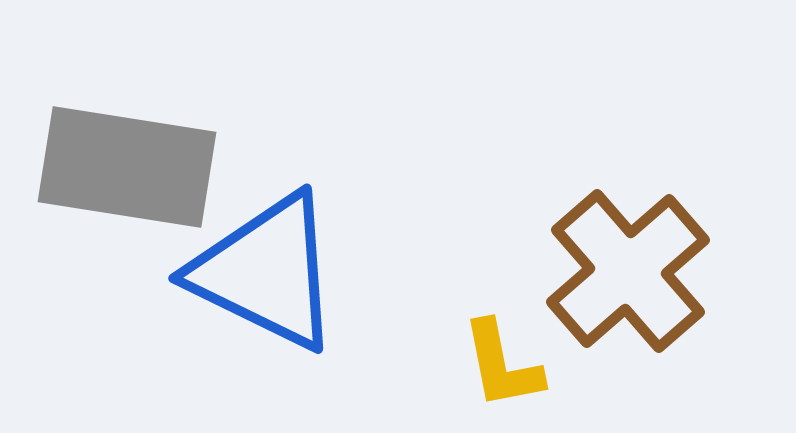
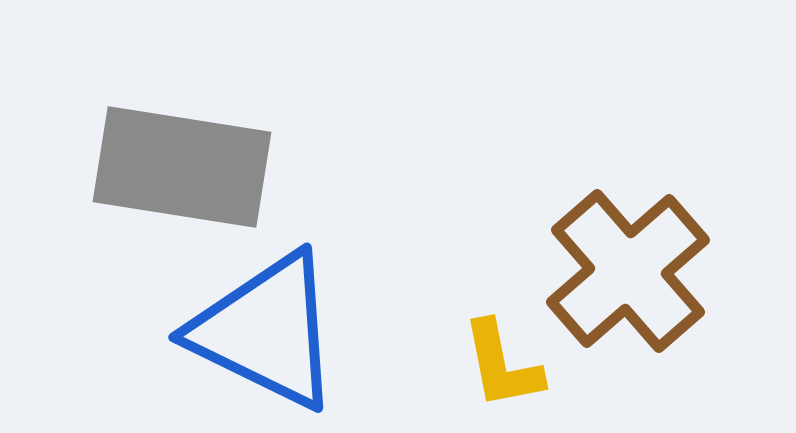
gray rectangle: moved 55 px right
blue triangle: moved 59 px down
